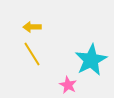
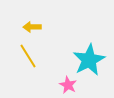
yellow line: moved 4 px left, 2 px down
cyan star: moved 2 px left
